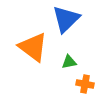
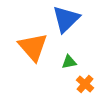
orange triangle: rotated 12 degrees clockwise
orange cross: rotated 30 degrees clockwise
